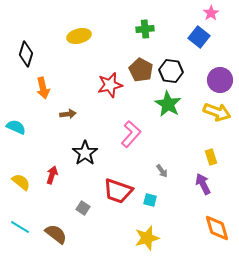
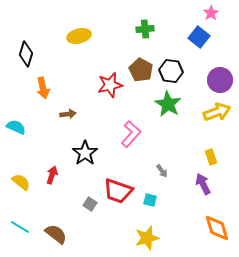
yellow arrow: rotated 40 degrees counterclockwise
gray square: moved 7 px right, 4 px up
